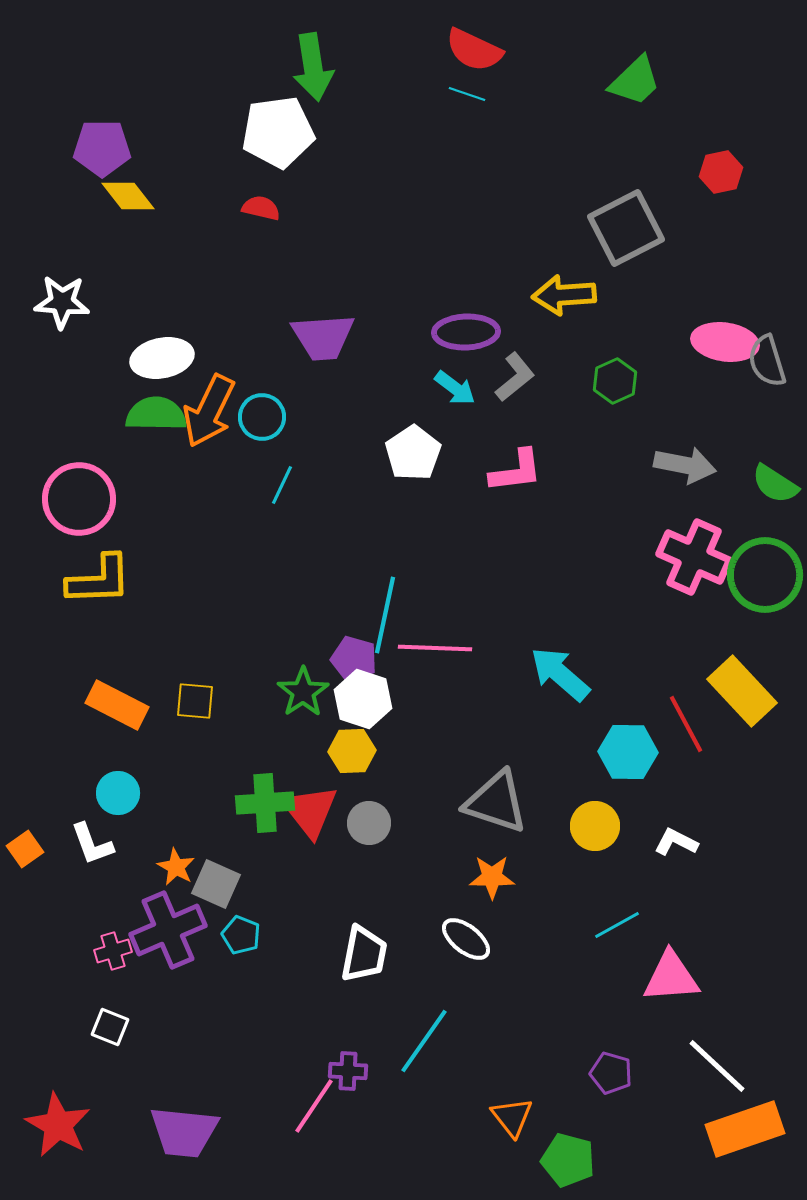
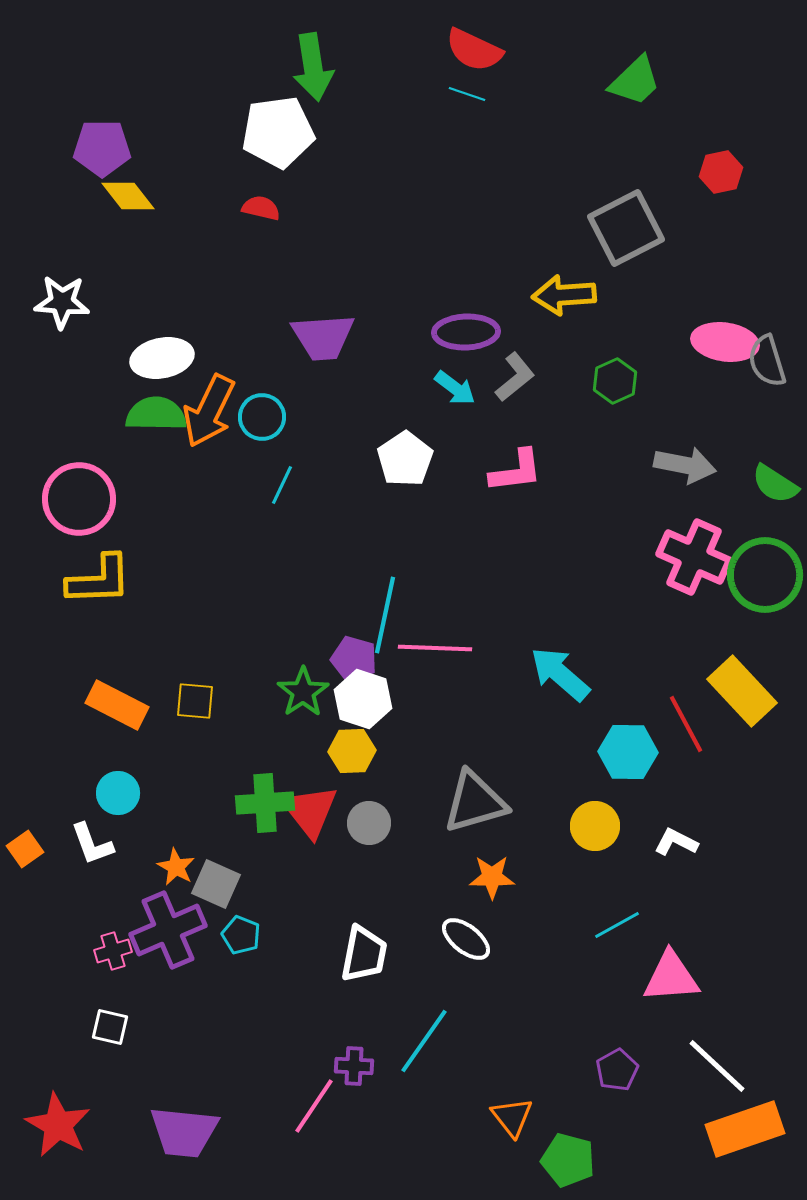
white pentagon at (413, 453): moved 8 px left, 6 px down
gray triangle at (496, 802): moved 21 px left; rotated 34 degrees counterclockwise
white square at (110, 1027): rotated 9 degrees counterclockwise
purple cross at (348, 1071): moved 6 px right, 5 px up
purple pentagon at (611, 1073): moved 6 px right, 3 px up; rotated 27 degrees clockwise
